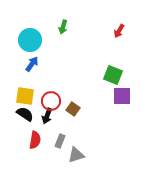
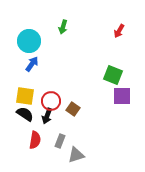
cyan circle: moved 1 px left, 1 px down
